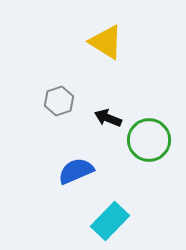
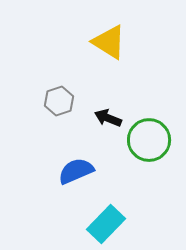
yellow triangle: moved 3 px right
cyan rectangle: moved 4 px left, 3 px down
